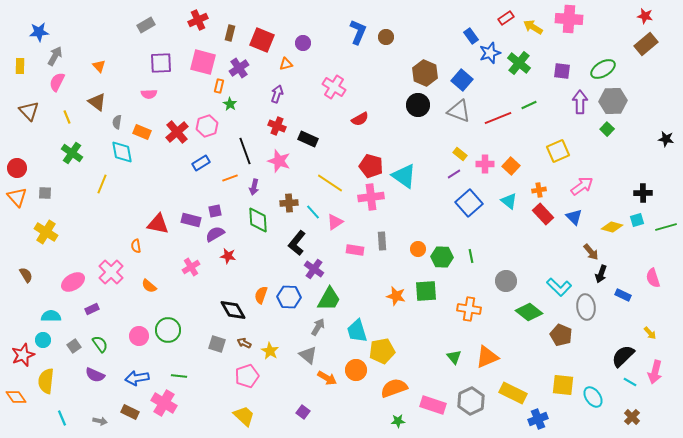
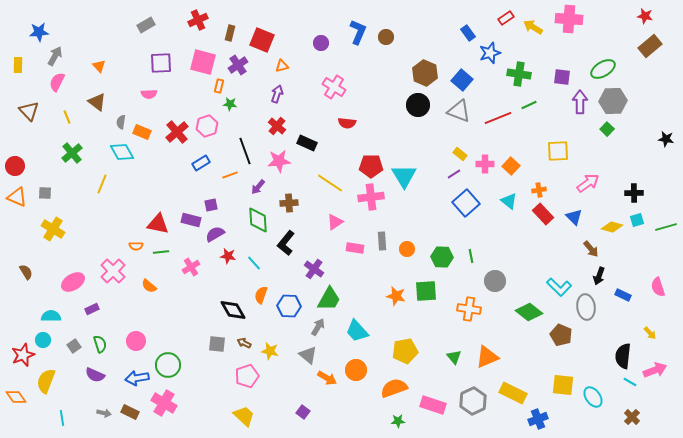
blue rectangle at (471, 36): moved 3 px left, 3 px up
purple circle at (303, 43): moved 18 px right
brown rectangle at (646, 44): moved 4 px right, 2 px down
green cross at (519, 63): moved 11 px down; rotated 30 degrees counterclockwise
orange triangle at (286, 64): moved 4 px left, 2 px down
yellow rectangle at (20, 66): moved 2 px left, 1 px up
purple cross at (239, 68): moved 1 px left, 3 px up
purple square at (562, 71): moved 6 px down
green star at (230, 104): rotated 24 degrees counterclockwise
red semicircle at (360, 119): moved 13 px left, 4 px down; rotated 36 degrees clockwise
gray semicircle at (117, 122): moved 4 px right
red cross at (277, 126): rotated 18 degrees clockwise
black rectangle at (308, 139): moved 1 px left, 4 px down
yellow square at (558, 151): rotated 20 degrees clockwise
cyan diamond at (122, 152): rotated 20 degrees counterclockwise
green cross at (72, 153): rotated 15 degrees clockwise
pink star at (279, 161): rotated 25 degrees counterclockwise
red pentagon at (371, 166): rotated 15 degrees counterclockwise
red circle at (17, 168): moved 2 px left, 2 px up
cyan triangle at (404, 176): rotated 24 degrees clockwise
orange line at (230, 178): moved 3 px up
pink arrow at (582, 186): moved 6 px right, 3 px up
purple arrow at (254, 187): moved 4 px right; rotated 28 degrees clockwise
black cross at (643, 193): moved 9 px left
orange triangle at (17, 197): rotated 25 degrees counterclockwise
blue square at (469, 203): moved 3 px left
purple square at (215, 211): moved 4 px left, 6 px up
cyan line at (313, 212): moved 59 px left, 51 px down
yellow cross at (46, 232): moved 7 px right, 3 px up
black L-shape at (297, 243): moved 11 px left
orange semicircle at (136, 246): rotated 80 degrees counterclockwise
orange circle at (418, 249): moved 11 px left
pink rectangle at (355, 250): moved 2 px up
brown arrow at (591, 252): moved 3 px up
pink cross at (111, 272): moved 2 px right, 1 px up
black arrow at (601, 274): moved 2 px left, 2 px down
brown semicircle at (26, 275): moved 3 px up
pink semicircle at (653, 278): moved 5 px right, 9 px down
gray circle at (506, 281): moved 11 px left
blue hexagon at (289, 297): moved 9 px down
green circle at (168, 330): moved 35 px down
cyan trapezoid at (357, 331): rotated 25 degrees counterclockwise
pink circle at (139, 336): moved 3 px left, 5 px down
green semicircle at (100, 344): rotated 18 degrees clockwise
gray square at (217, 344): rotated 12 degrees counterclockwise
yellow star at (270, 351): rotated 18 degrees counterclockwise
yellow pentagon at (382, 351): moved 23 px right
black semicircle at (623, 356): rotated 40 degrees counterclockwise
pink arrow at (655, 372): moved 2 px up; rotated 125 degrees counterclockwise
green line at (179, 376): moved 18 px left, 124 px up; rotated 14 degrees counterclockwise
yellow semicircle at (46, 381): rotated 15 degrees clockwise
gray hexagon at (471, 401): moved 2 px right
cyan line at (62, 418): rotated 14 degrees clockwise
gray arrow at (100, 421): moved 4 px right, 8 px up
